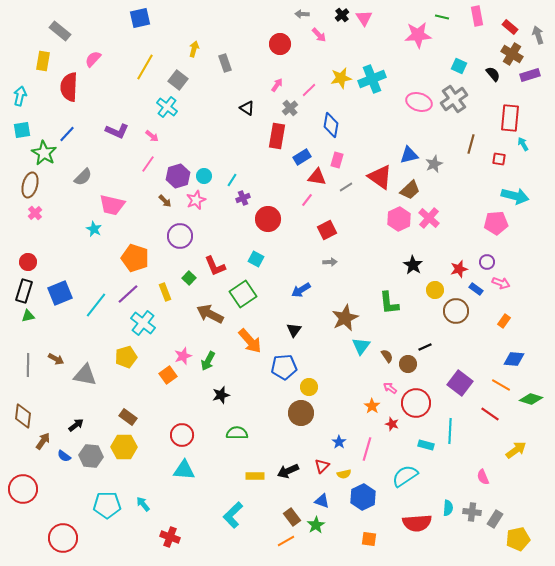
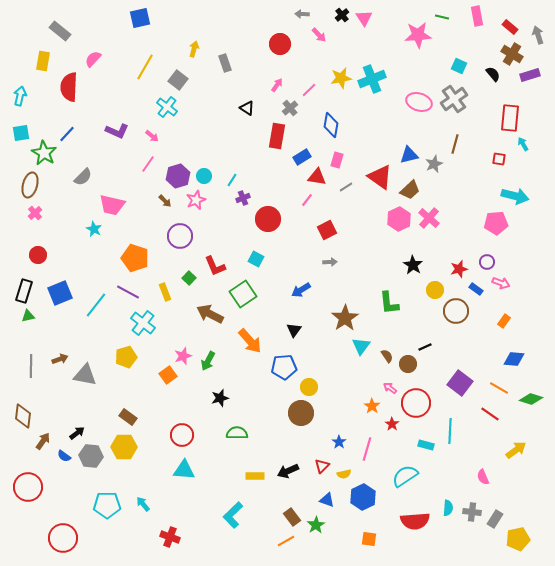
cyan square at (22, 130): moved 1 px left, 3 px down
brown line at (471, 144): moved 16 px left
red circle at (28, 262): moved 10 px right, 7 px up
purple line at (128, 294): moved 2 px up; rotated 70 degrees clockwise
brown star at (345, 318): rotated 8 degrees counterclockwise
brown arrow at (56, 359): moved 4 px right; rotated 49 degrees counterclockwise
gray line at (28, 365): moved 3 px right, 1 px down
orange line at (501, 385): moved 2 px left, 3 px down
black star at (221, 395): moved 1 px left, 3 px down
red star at (392, 424): rotated 16 degrees clockwise
black arrow at (76, 425): moved 1 px right, 8 px down
red circle at (23, 489): moved 5 px right, 2 px up
blue triangle at (322, 501): moved 5 px right, 1 px up
red semicircle at (417, 523): moved 2 px left, 2 px up
